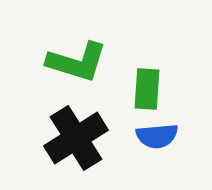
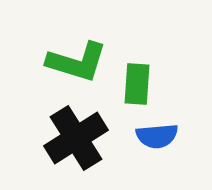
green rectangle: moved 10 px left, 5 px up
